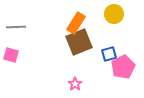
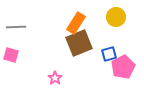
yellow circle: moved 2 px right, 3 px down
brown square: moved 1 px down
pink star: moved 20 px left, 6 px up
